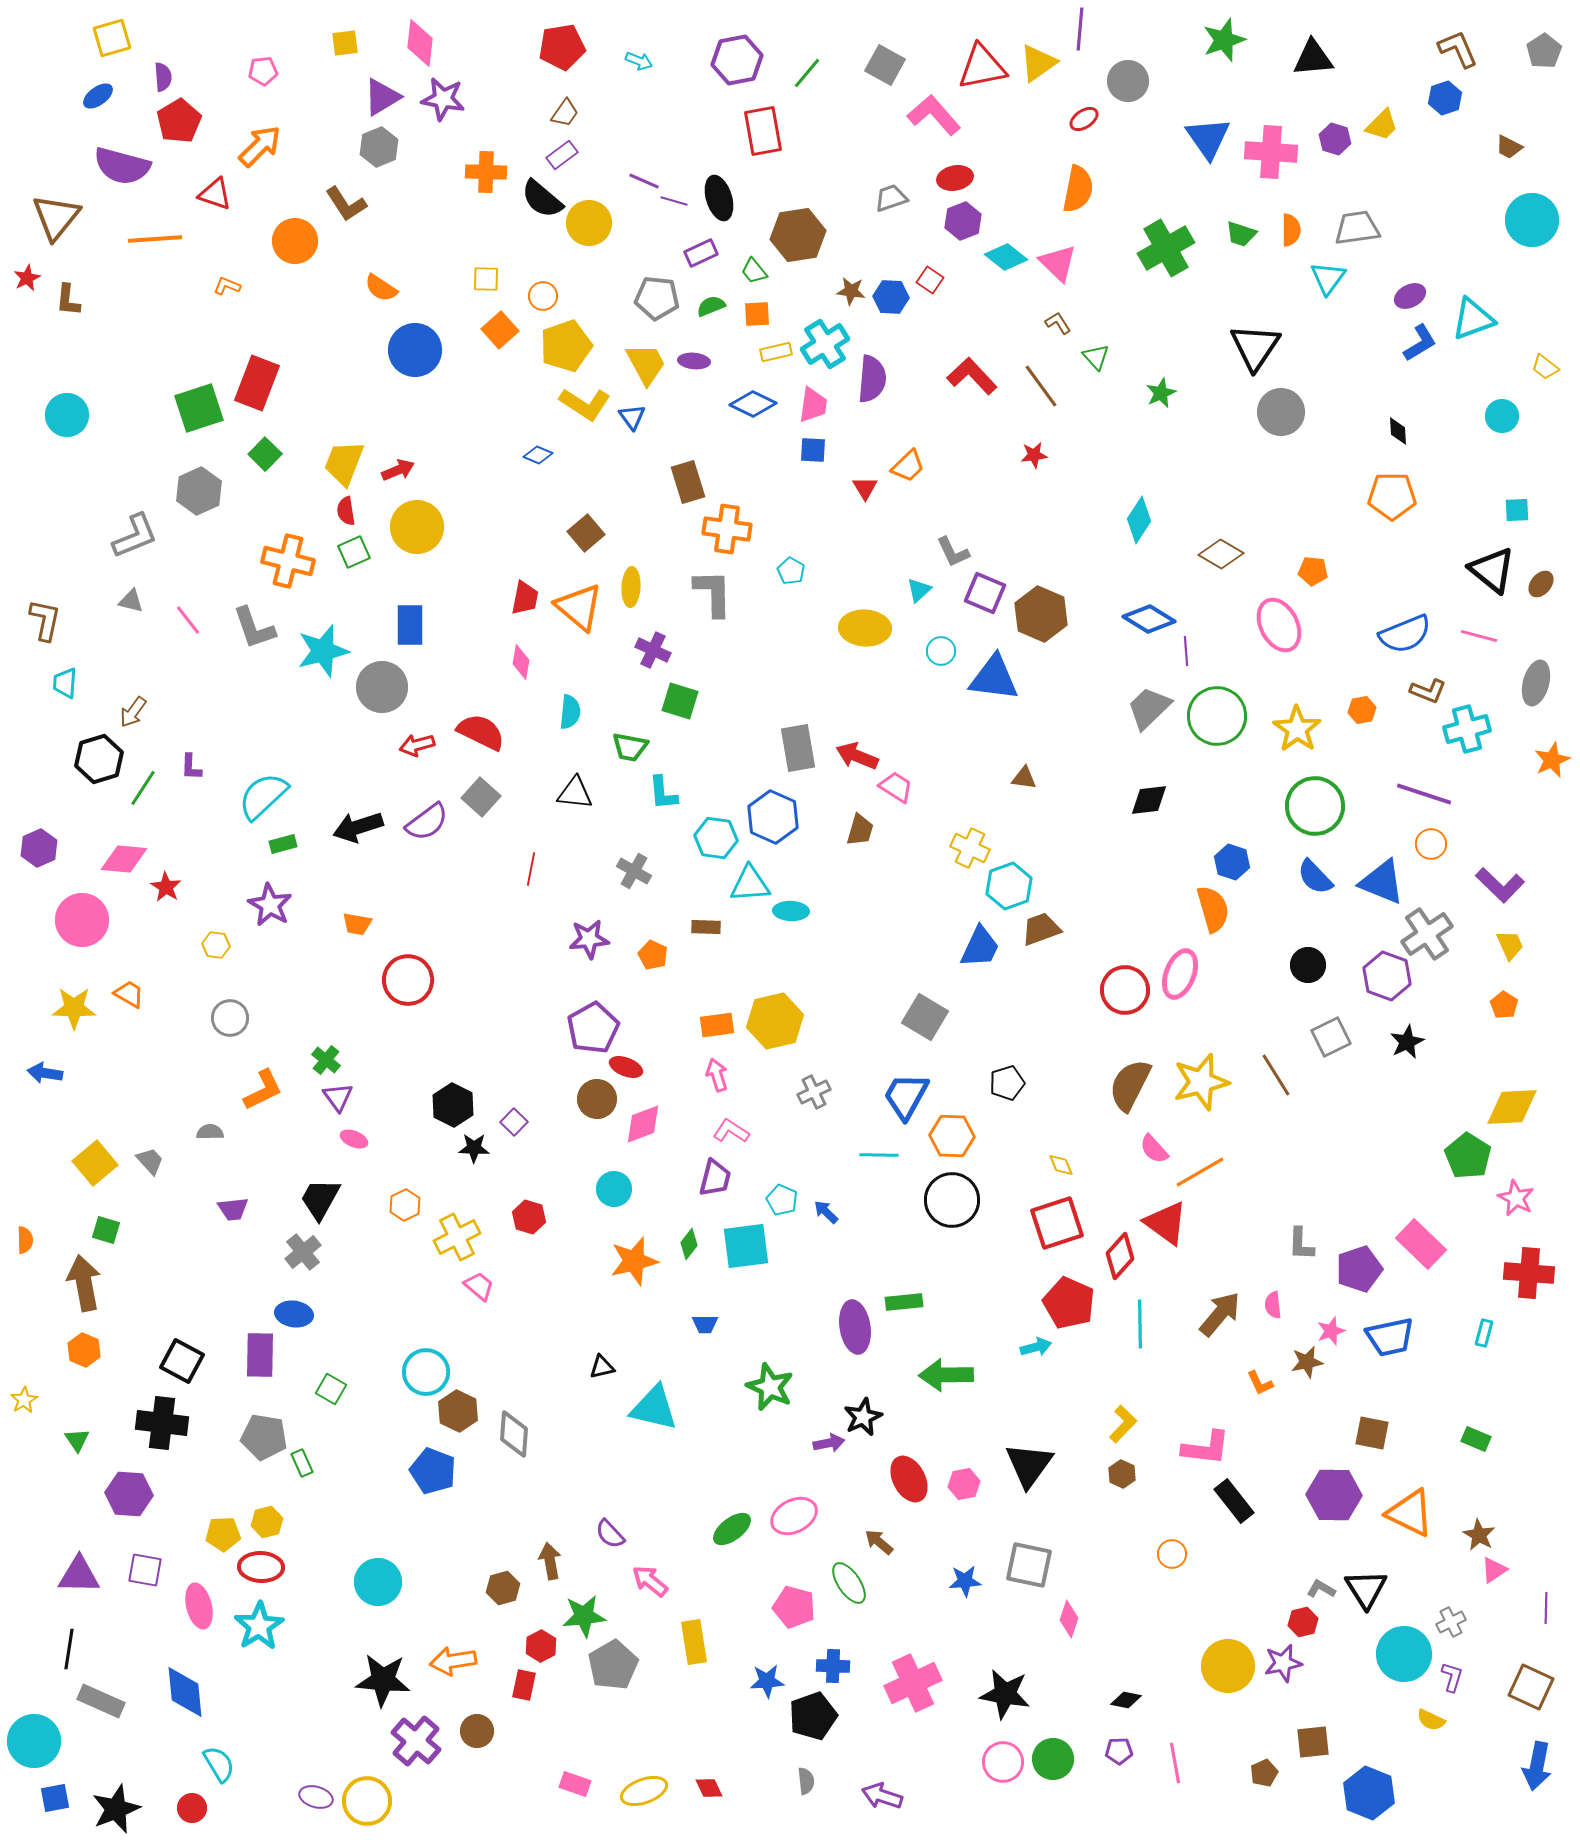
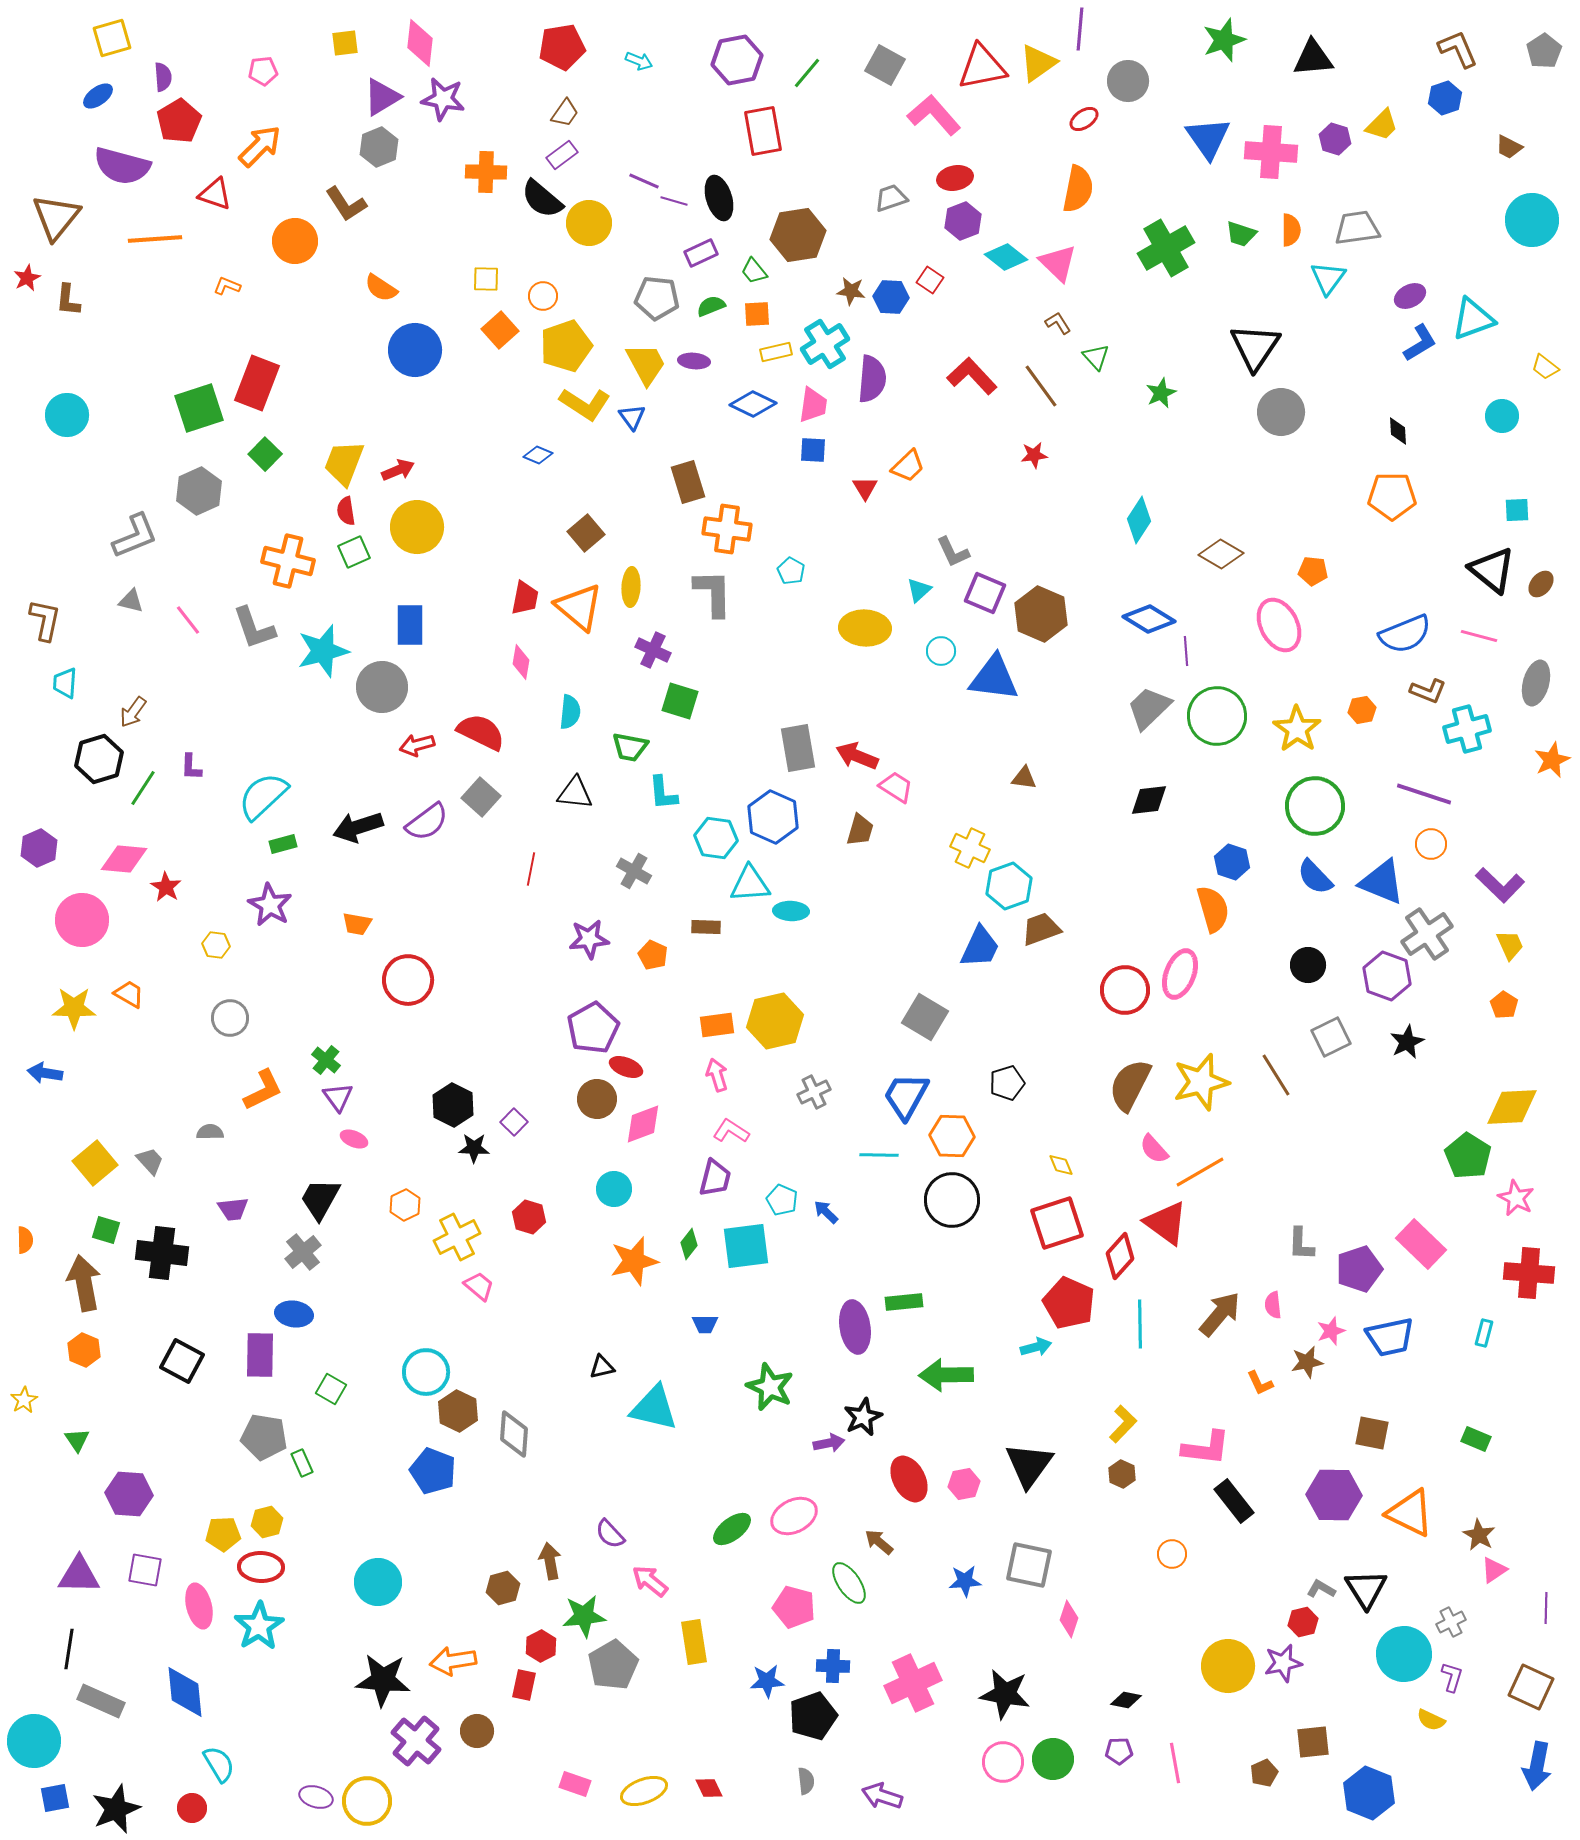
black cross at (162, 1423): moved 170 px up
